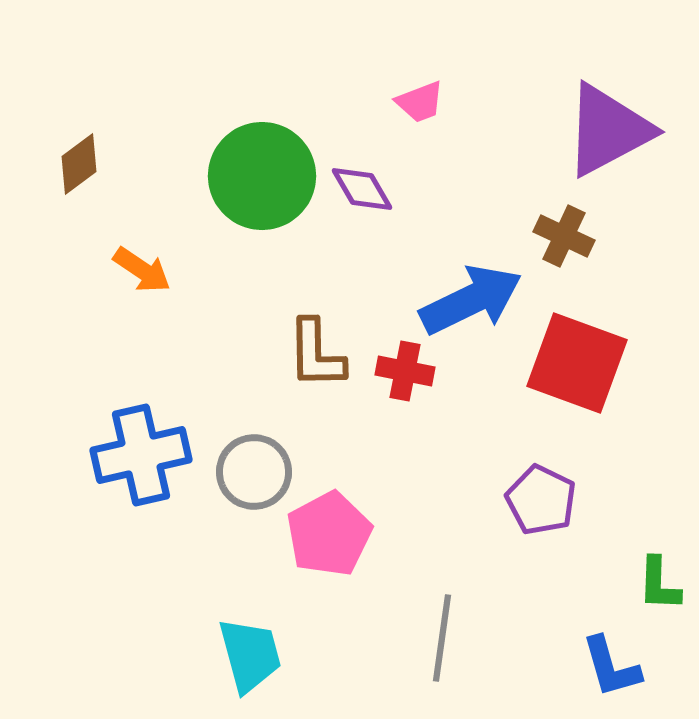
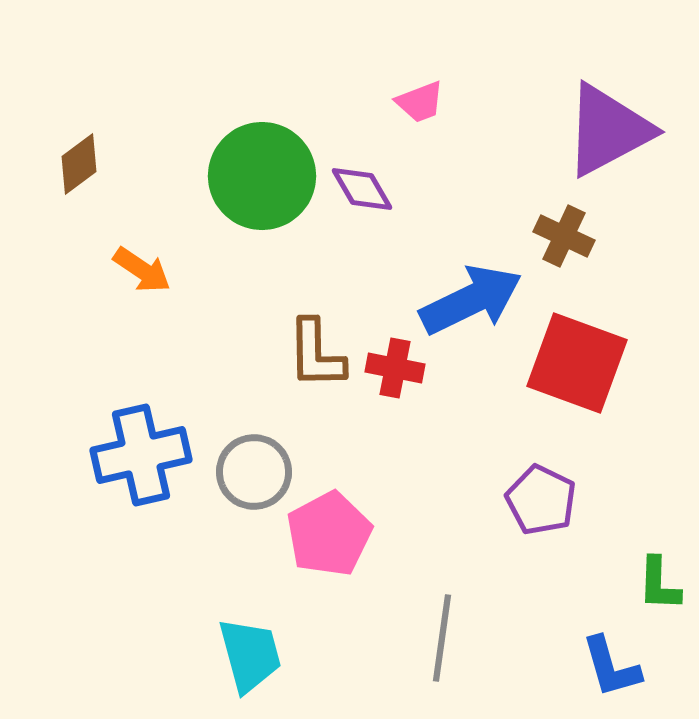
red cross: moved 10 px left, 3 px up
